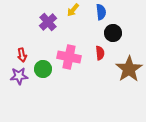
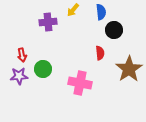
purple cross: rotated 36 degrees clockwise
black circle: moved 1 px right, 3 px up
pink cross: moved 11 px right, 26 px down
